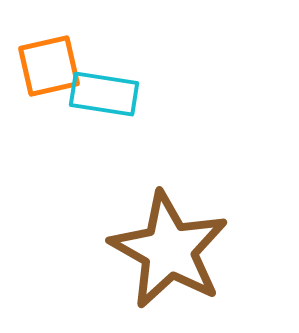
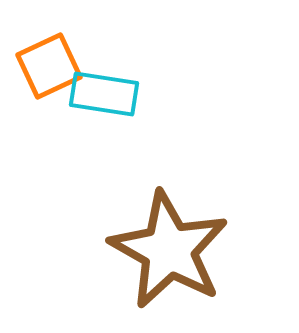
orange square: rotated 12 degrees counterclockwise
